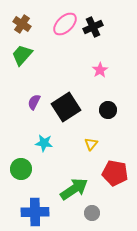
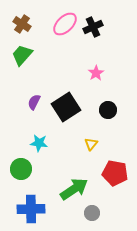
pink star: moved 4 px left, 3 px down
cyan star: moved 5 px left
blue cross: moved 4 px left, 3 px up
